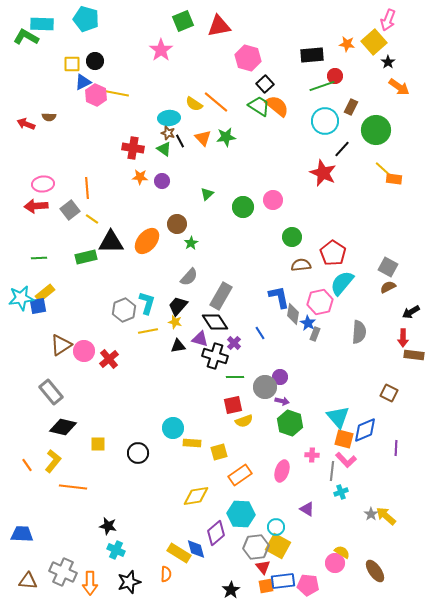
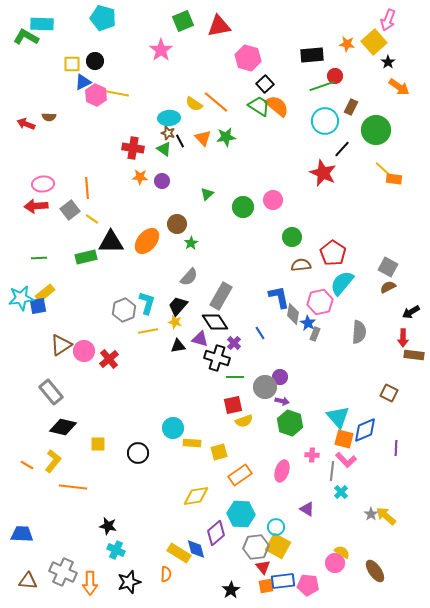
cyan pentagon at (86, 19): moved 17 px right, 1 px up
black cross at (215, 356): moved 2 px right, 2 px down
orange line at (27, 465): rotated 24 degrees counterclockwise
cyan cross at (341, 492): rotated 24 degrees counterclockwise
